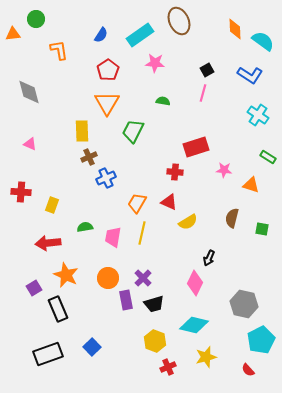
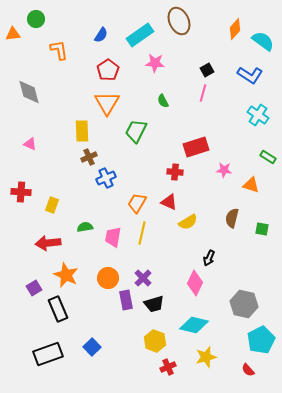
orange diamond at (235, 29): rotated 45 degrees clockwise
green semicircle at (163, 101): rotated 128 degrees counterclockwise
green trapezoid at (133, 131): moved 3 px right
